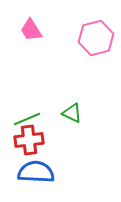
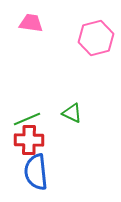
pink trapezoid: moved 7 px up; rotated 130 degrees clockwise
red cross: rotated 8 degrees clockwise
blue semicircle: rotated 99 degrees counterclockwise
